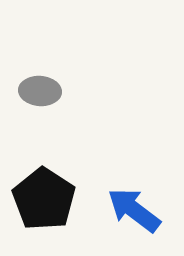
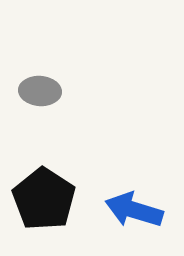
blue arrow: rotated 20 degrees counterclockwise
